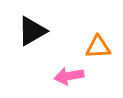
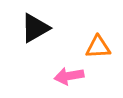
black triangle: moved 3 px right, 3 px up
